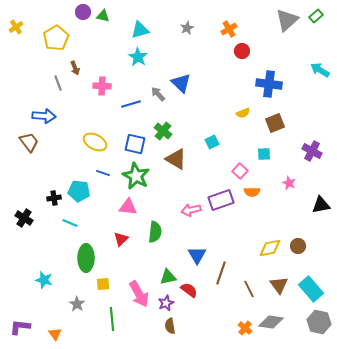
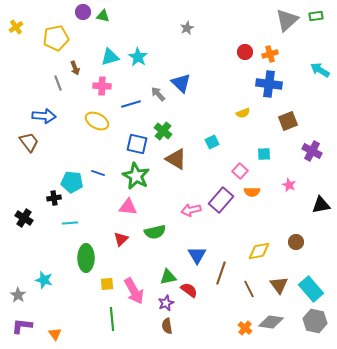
green rectangle at (316, 16): rotated 32 degrees clockwise
orange cross at (229, 29): moved 41 px right, 25 px down; rotated 14 degrees clockwise
cyan triangle at (140, 30): moved 30 px left, 27 px down
yellow pentagon at (56, 38): rotated 20 degrees clockwise
red circle at (242, 51): moved 3 px right, 1 px down
brown square at (275, 123): moved 13 px right, 2 px up
yellow ellipse at (95, 142): moved 2 px right, 21 px up
blue square at (135, 144): moved 2 px right
blue line at (103, 173): moved 5 px left
pink star at (289, 183): moved 2 px down
cyan pentagon at (79, 191): moved 7 px left, 9 px up
purple rectangle at (221, 200): rotated 30 degrees counterclockwise
cyan line at (70, 223): rotated 28 degrees counterclockwise
green semicircle at (155, 232): rotated 70 degrees clockwise
brown circle at (298, 246): moved 2 px left, 4 px up
yellow diamond at (270, 248): moved 11 px left, 3 px down
yellow square at (103, 284): moved 4 px right
pink arrow at (139, 294): moved 5 px left, 3 px up
gray star at (77, 304): moved 59 px left, 9 px up
gray hexagon at (319, 322): moved 4 px left, 1 px up
brown semicircle at (170, 326): moved 3 px left
purple L-shape at (20, 327): moved 2 px right, 1 px up
